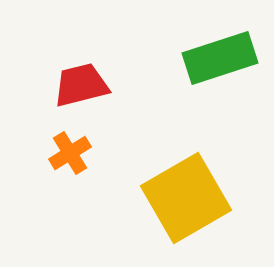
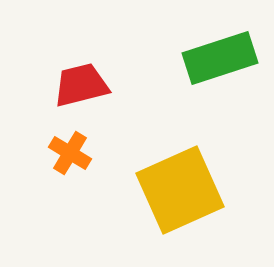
orange cross: rotated 27 degrees counterclockwise
yellow square: moved 6 px left, 8 px up; rotated 6 degrees clockwise
